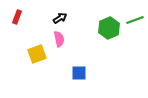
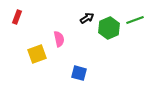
black arrow: moved 27 px right
blue square: rotated 14 degrees clockwise
